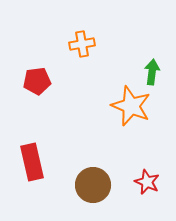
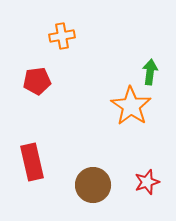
orange cross: moved 20 px left, 8 px up
green arrow: moved 2 px left
orange star: rotated 12 degrees clockwise
red star: rotated 30 degrees clockwise
